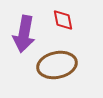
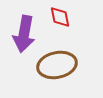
red diamond: moved 3 px left, 3 px up
